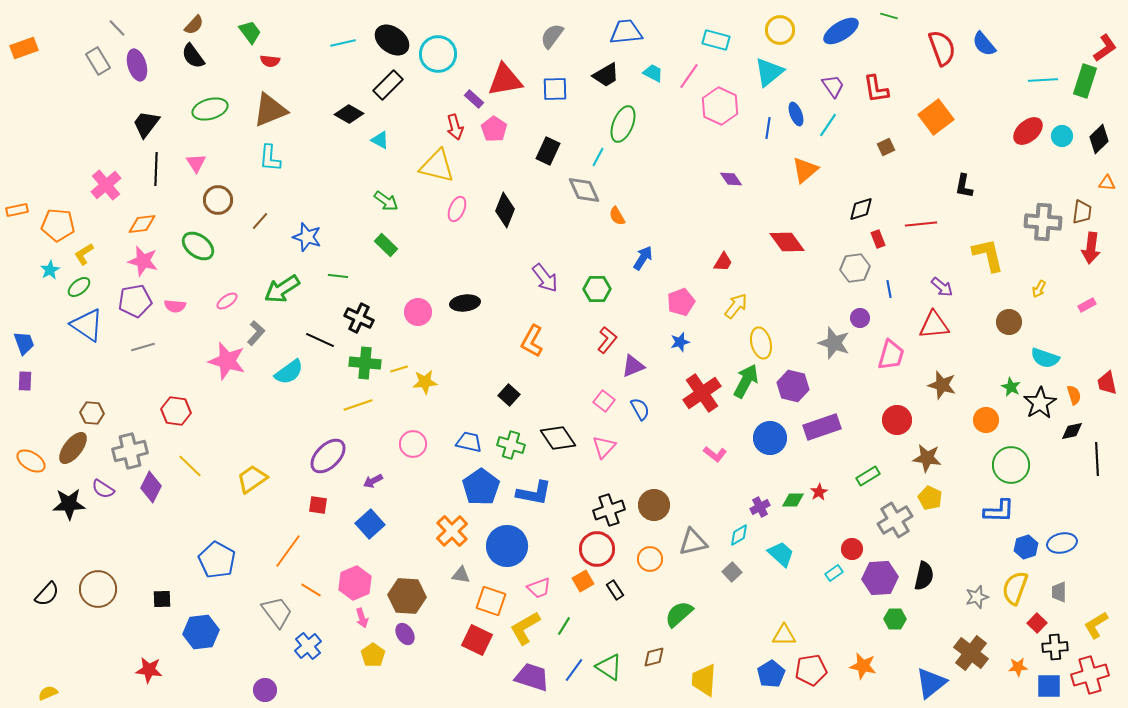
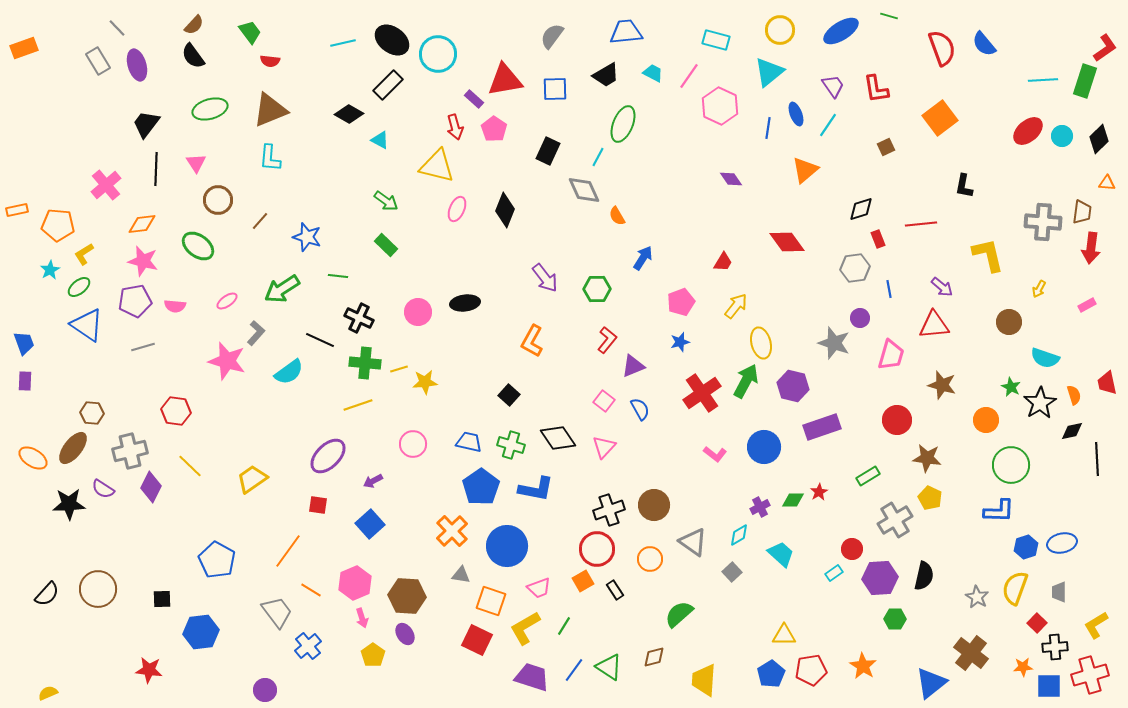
orange square at (936, 117): moved 4 px right, 1 px down
blue circle at (770, 438): moved 6 px left, 9 px down
orange ellipse at (31, 461): moved 2 px right, 3 px up
blue L-shape at (534, 493): moved 2 px right, 4 px up
gray triangle at (693, 542): rotated 48 degrees clockwise
gray star at (977, 597): rotated 25 degrees counterclockwise
orange star at (863, 666): rotated 20 degrees clockwise
orange star at (1018, 667): moved 5 px right
